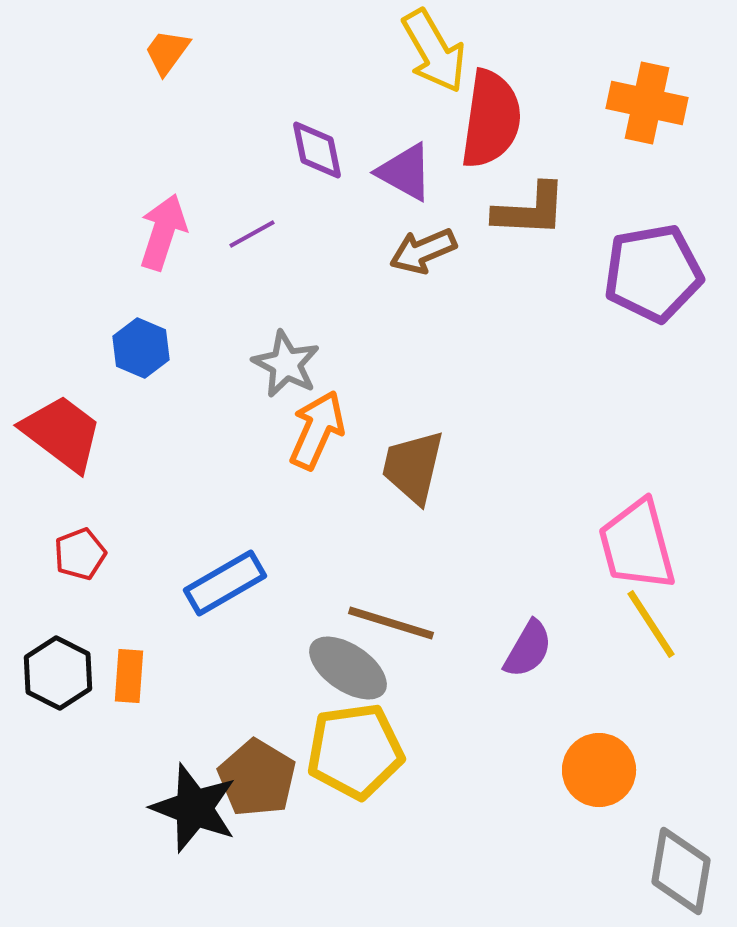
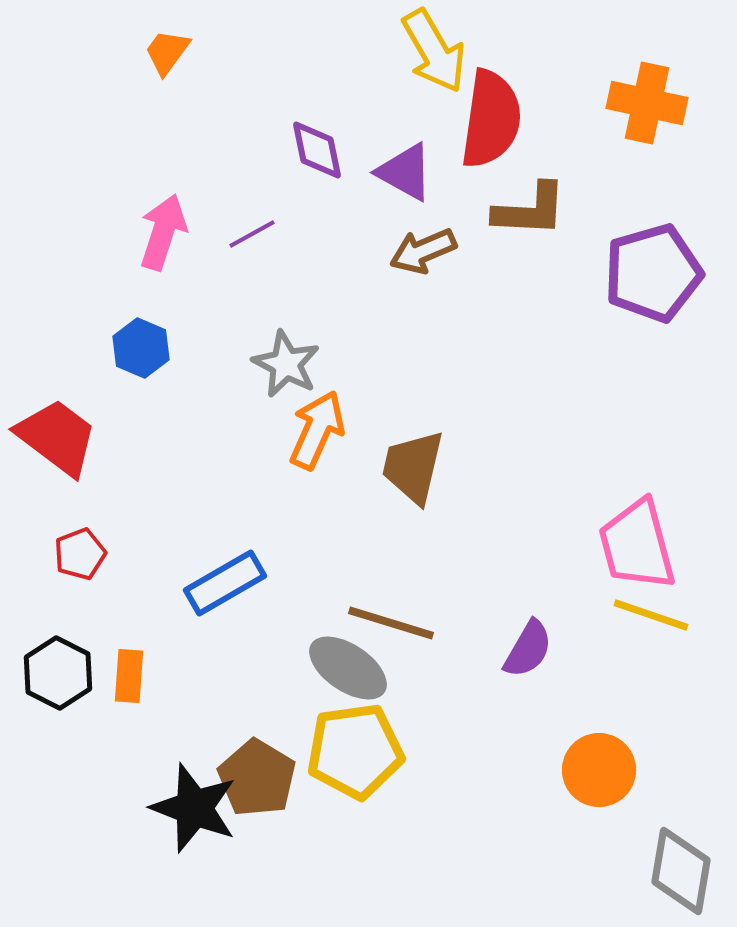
purple pentagon: rotated 6 degrees counterclockwise
red trapezoid: moved 5 px left, 4 px down
yellow line: moved 9 px up; rotated 38 degrees counterclockwise
